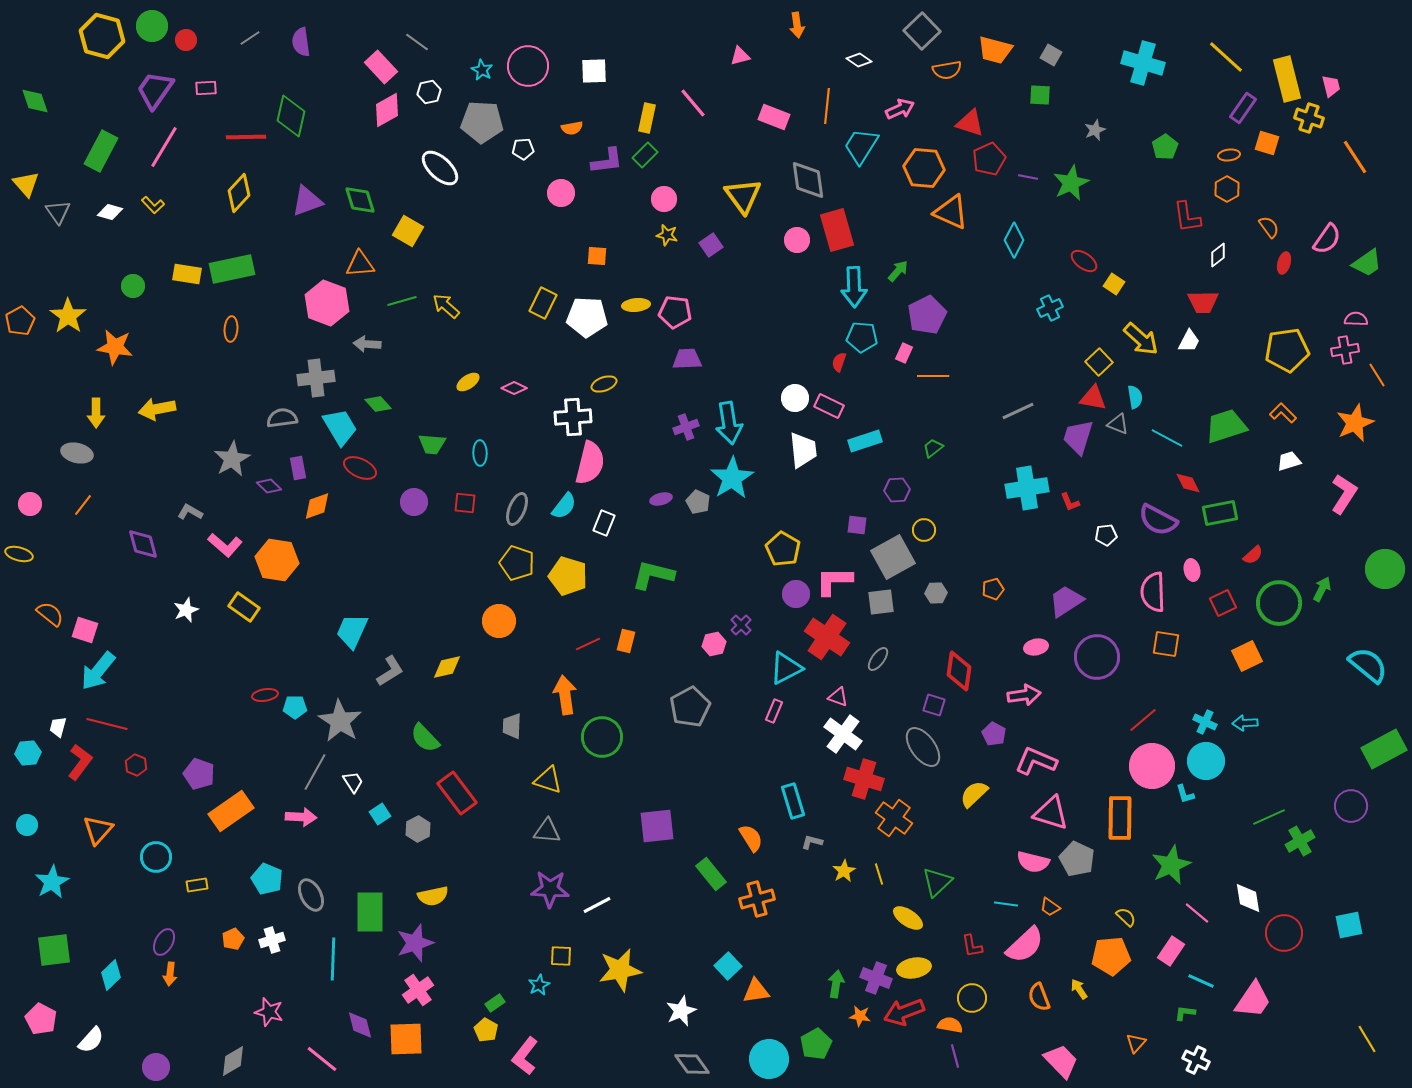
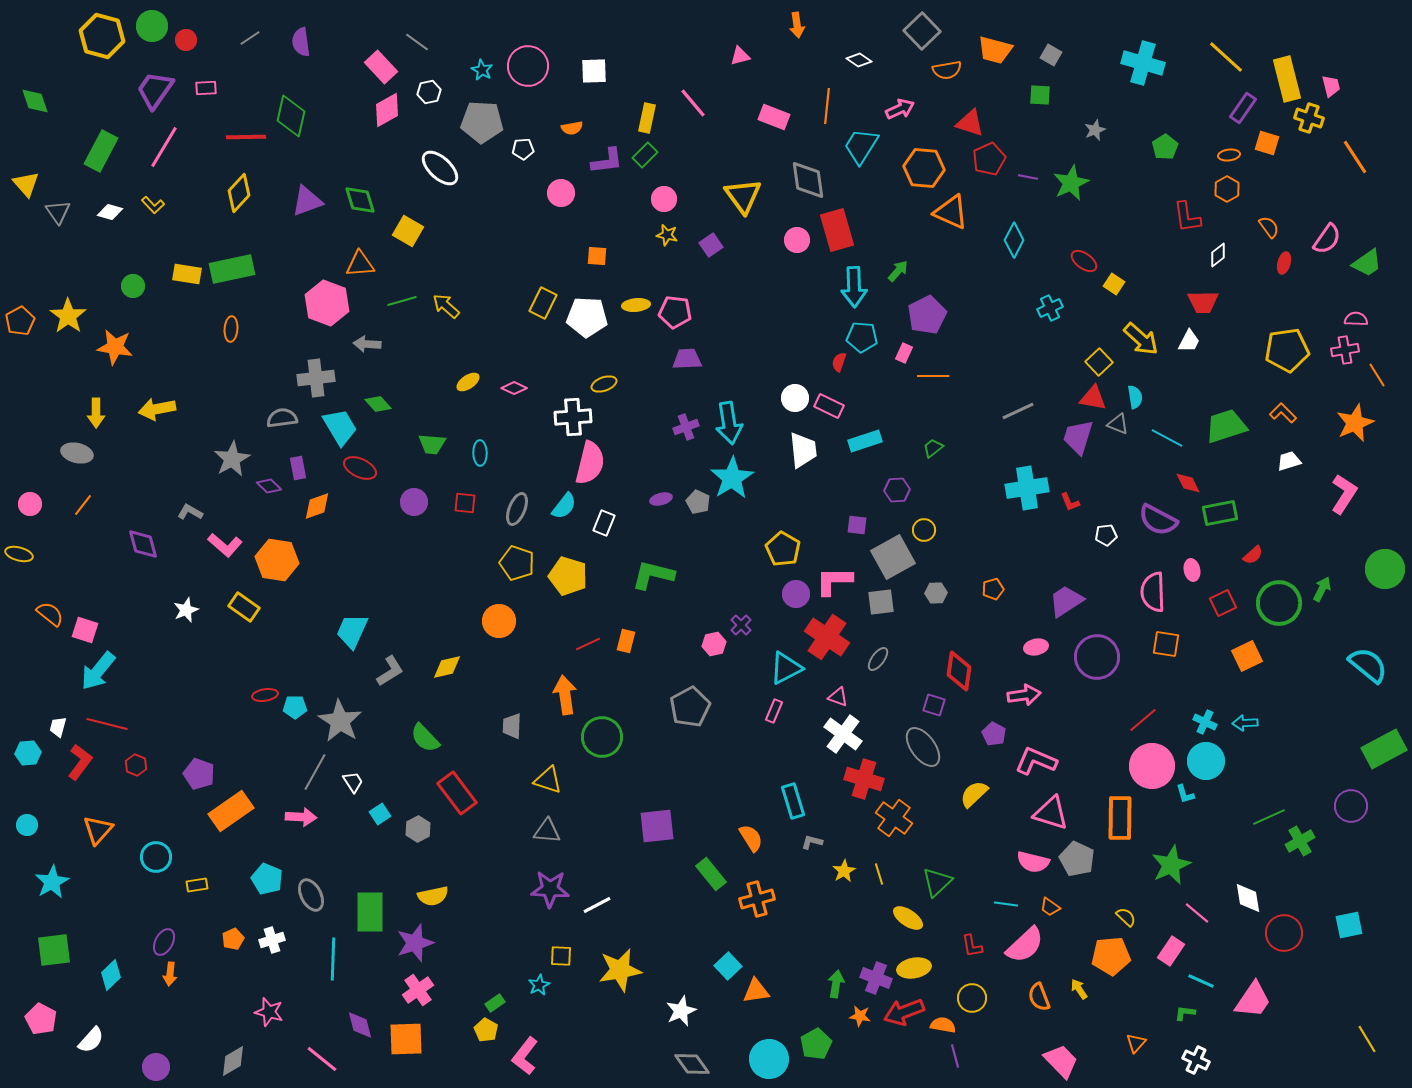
orange semicircle at (950, 1025): moved 7 px left
